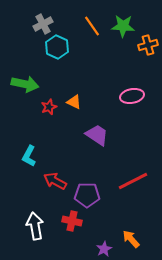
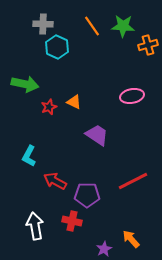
gray cross: rotated 30 degrees clockwise
